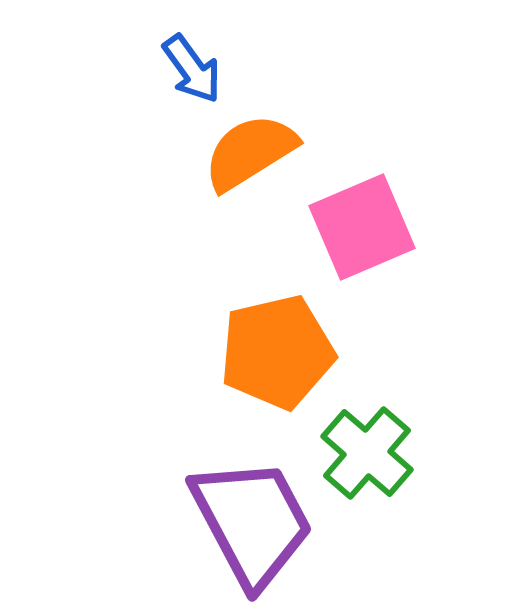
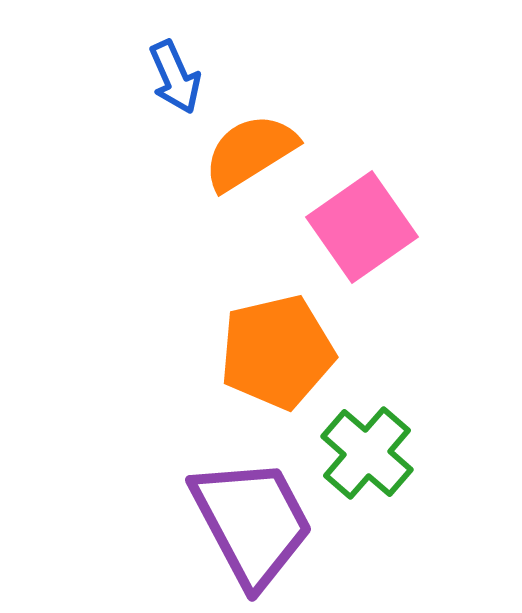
blue arrow: moved 17 px left, 8 px down; rotated 12 degrees clockwise
pink square: rotated 12 degrees counterclockwise
